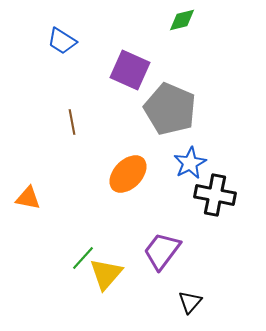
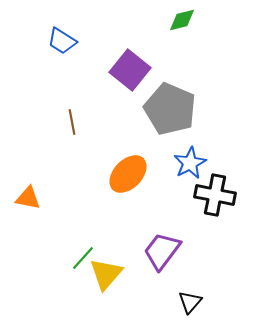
purple square: rotated 15 degrees clockwise
